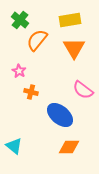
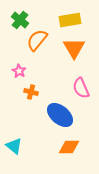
pink semicircle: moved 2 px left, 2 px up; rotated 30 degrees clockwise
